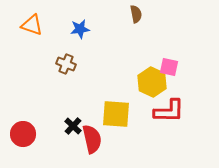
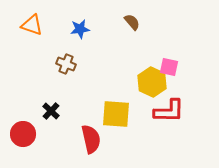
brown semicircle: moved 4 px left, 8 px down; rotated 30 degrees counterclockwise
black cross: moved 22 px left, 15 px up
red semicircle: moved 1 px left
